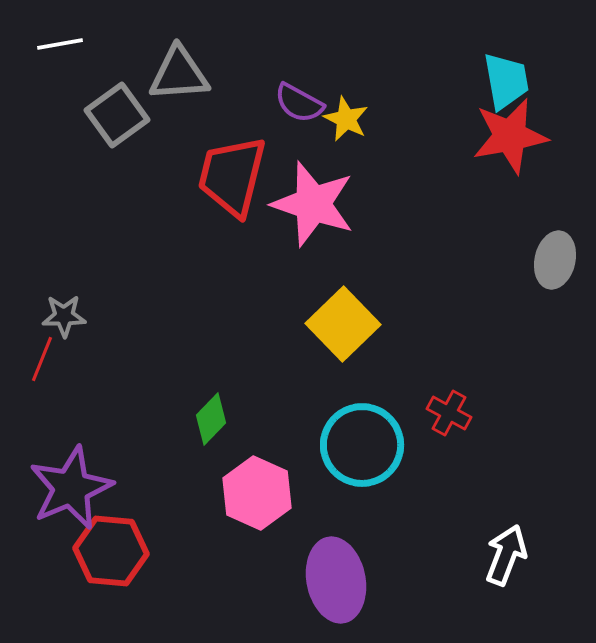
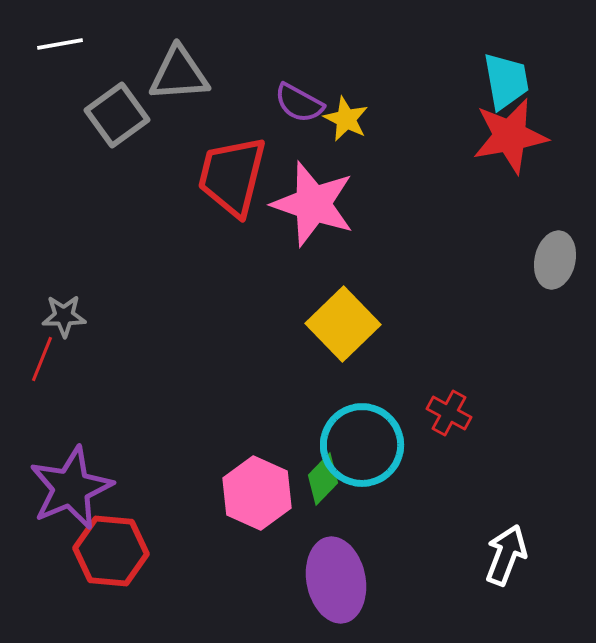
green diamond: moved 112 px right, 60 px down
